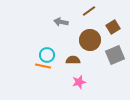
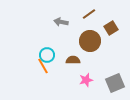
brown line: moved 3 px down
brown square: moved 2 px left, 1 px down
brown circle: moved 1 px down
gray square: moved 28 px down
orange line: rotated 49 degrees clockwise
pink star: moved 7 px right, 2 px up
